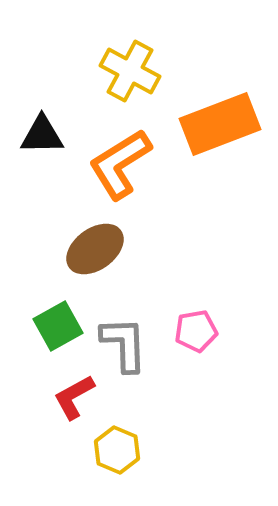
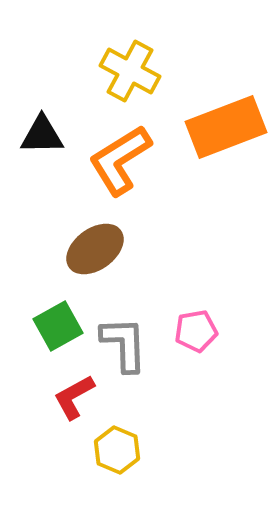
orange rectangle: moved 6 px right, 3 px down
orange L-shape: moved 4 px up
